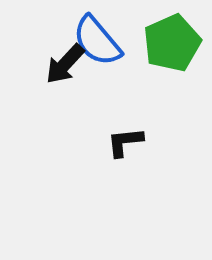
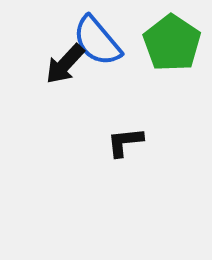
green pentagon: rotated 14 degrees counterclockwise
